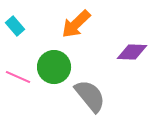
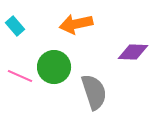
orange arrow: rotated 32 degrees clockwise
purple diamond: moved 1 px right
pink line: moved 2 px right, 1 px up
gray semicircle: moved 4 px right, 4 px up; rotated 21 degrees clockwise
